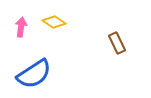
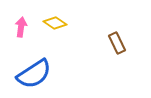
yellow diamond: moved 1 px right, 1 px down
